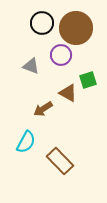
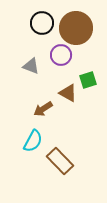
cyan semicircle: moved 7 px right, 1 px up
